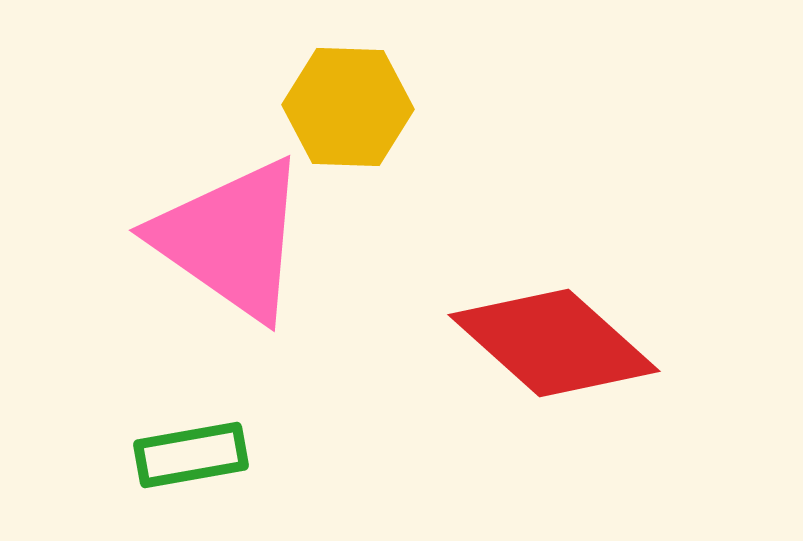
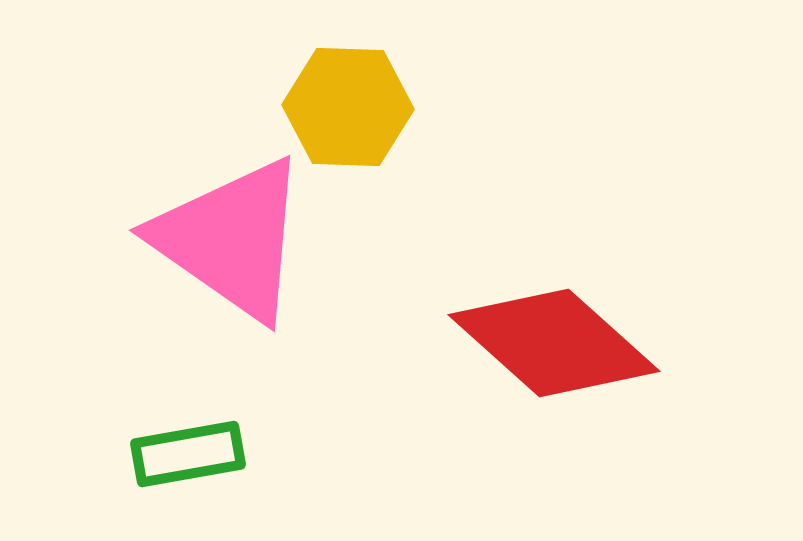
green rectangle: moved 3 px left, 1 px up
